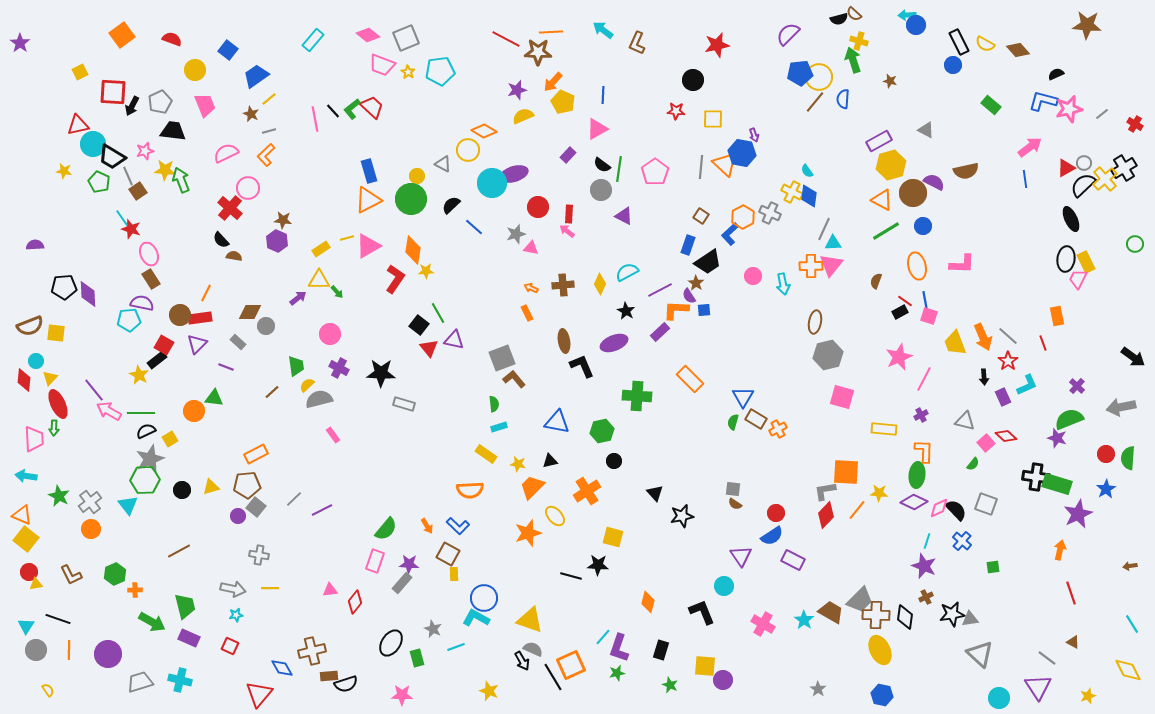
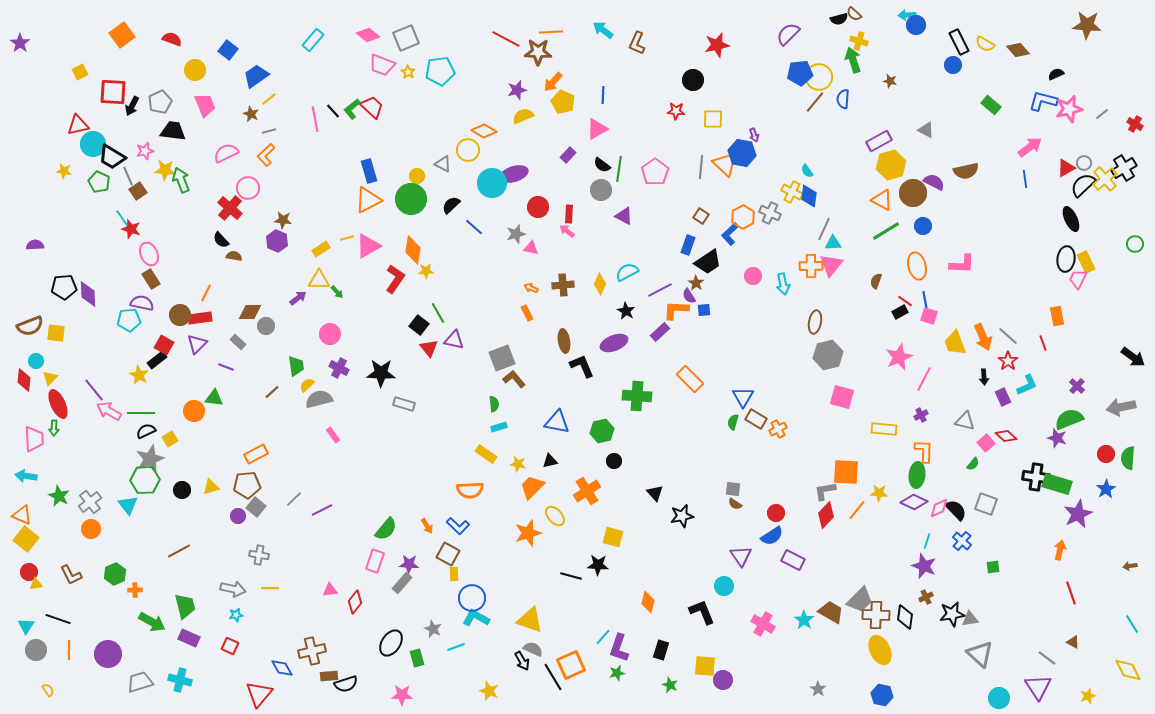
blue circle at (484, 598): moved 12 px left
